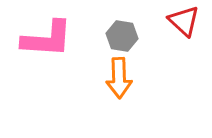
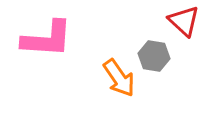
gray hexagon: moved 32 px right, 20 px down
orange arrow: rotated 33 degrees counterclockwise
